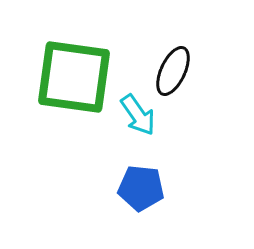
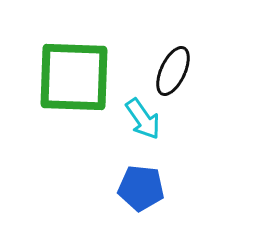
green square: rotated 6 degrees counterclockwise
cyan arrow: moved 5 px right, 4 px down
